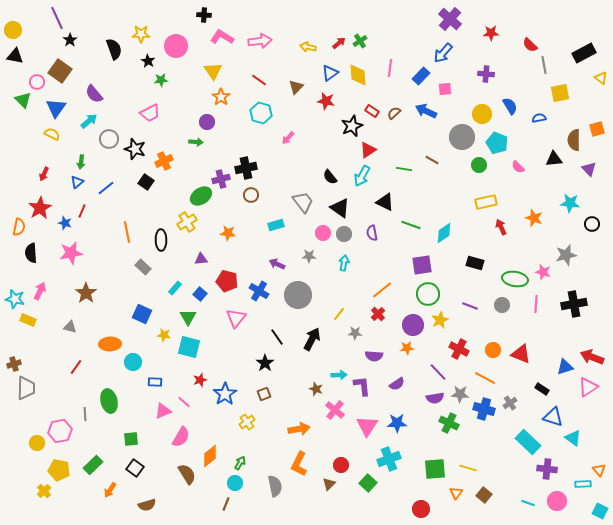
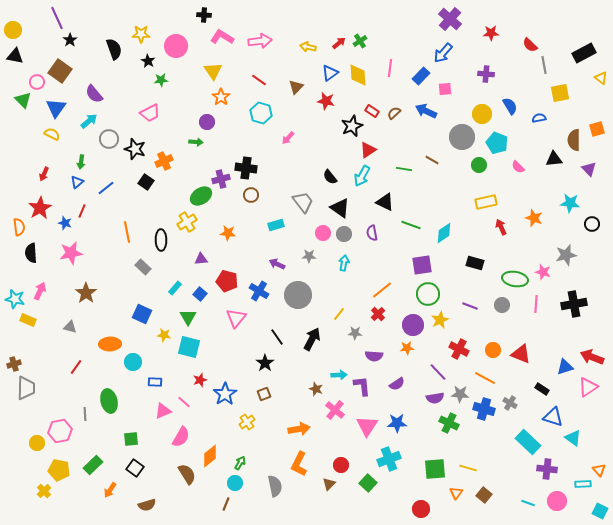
black cross at (246, 168): rotated 20 degrees clockwise
orange semicircle at (19, 227): rotated 18 degrees counterclockwise
gray cross at (510, 403): rotated 24 degrees counterclockwise
